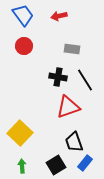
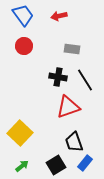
green arrow: rotated 56 degrees clockwise
